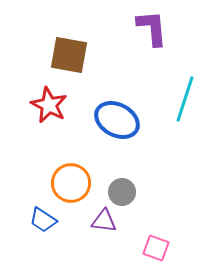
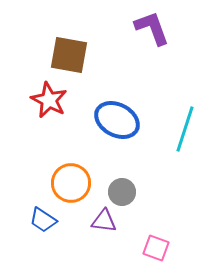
purple L-shape: rotated 15 degrees counterclockwise
cyan line: moved 30 px down
red star: moved 5 px up
